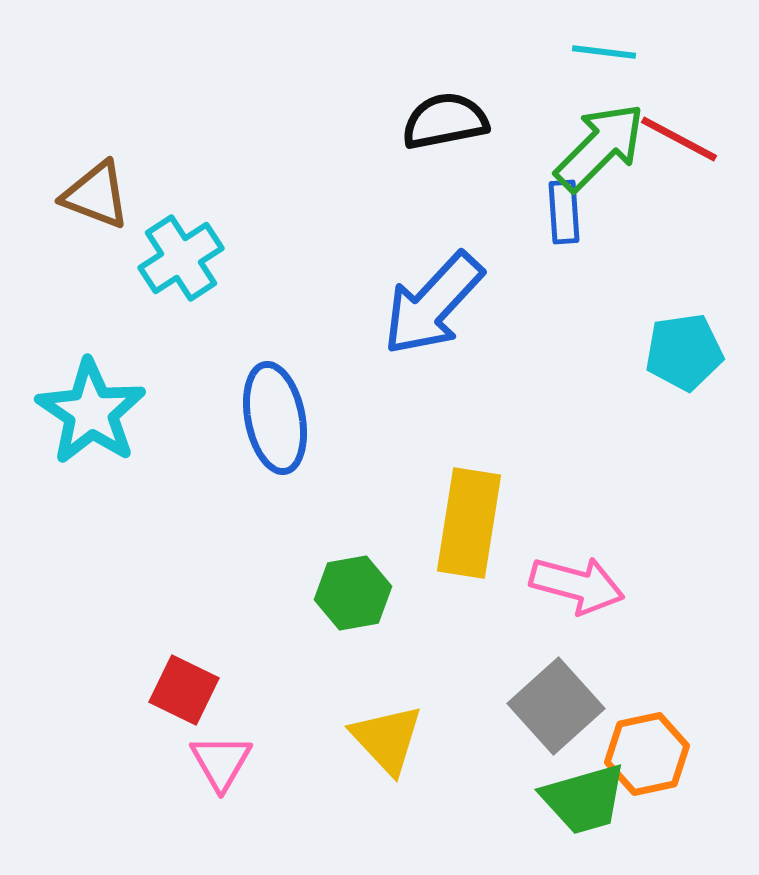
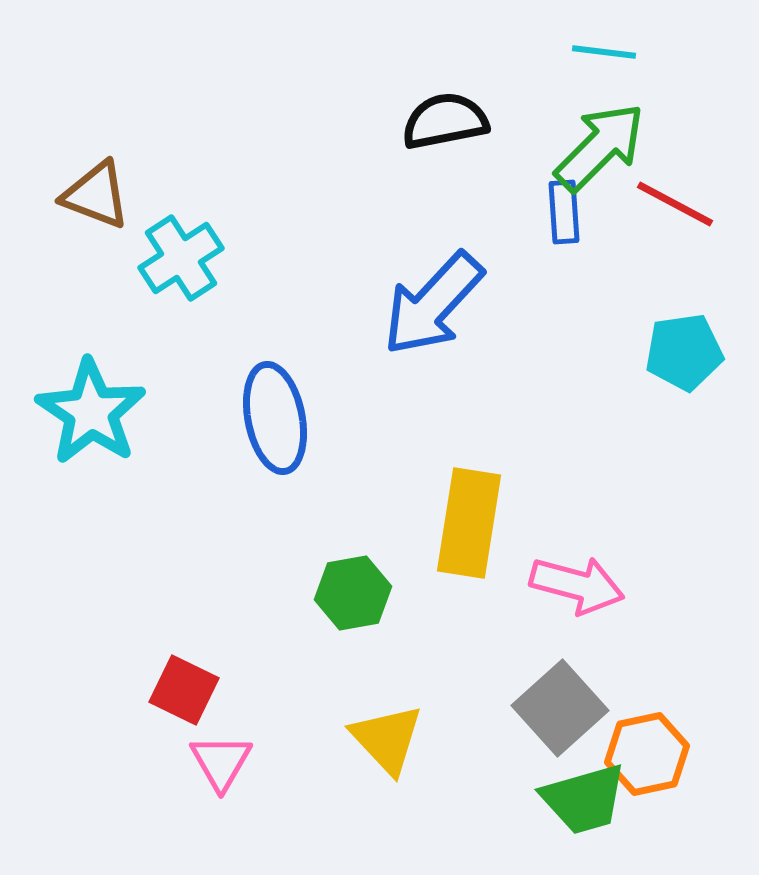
red line: moved 4 px left, 65 px down
gray square: moved 4 px right, 2 px down
